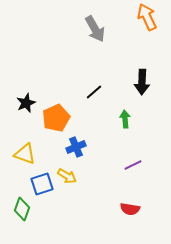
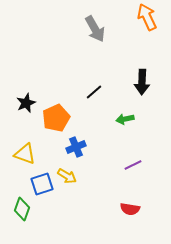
green arrow: rotated 96 degrees counterclockwise
